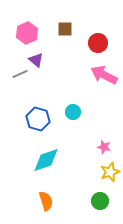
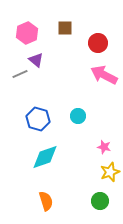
brown square: moved 1 px up
cyan circle: moved 5 px right, 4 px down
cyan diamond: moved 1 px left, 3 px up
